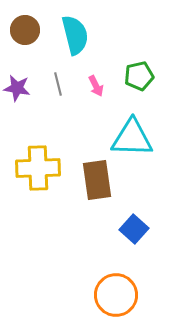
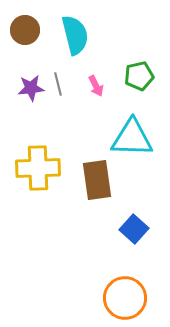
purple star: moved 14 px right; rotated 16 degrees counterclockwise
orange circle: moved 9 px right, 3 px down
